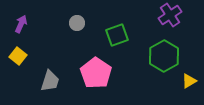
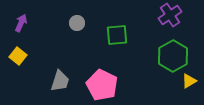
purple arrow: moved 1 px up
green square: rotated 15 degrees clockwise
green hexagon: moved 9 px right
pink pentagon: moved 6 px right, 12 px down; rotated 8 degrees counterclockwise
gray trapezoid: moved 10 px right
